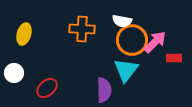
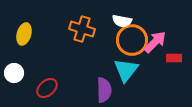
orange cross: rotated 15 degrees clockwise
